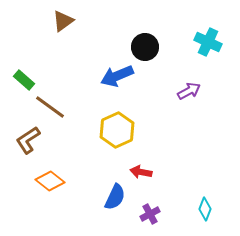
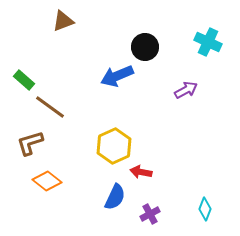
brown triangle: rotated 15 degrees clockwise
purple arrow: moved 3 px left, 1 px up
yellow hexagon: moved 3 px left, 16 px down
brown L-shape: moved 2 px right, 3 px down; rotated 16 degrees clockwise
orange diamond: moved 3 px left
